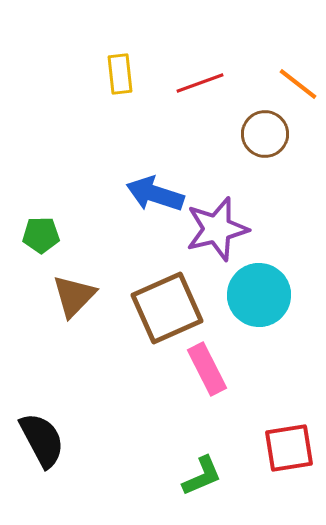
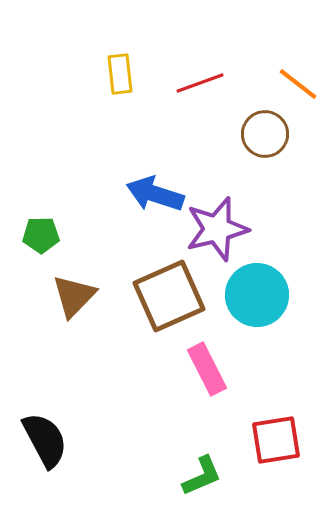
cyan circle: moved 2 px left
brown square: moved 2 px right, 12 px up
black semicircle: moved 3 px right
red square: moved 13 px left, 8 px up
